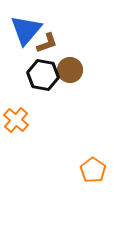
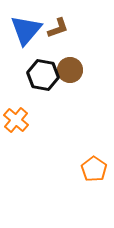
brown L-shape: moved 11 px right, 15 px up
orange pentagon: moved 1 px right, 1 px up
